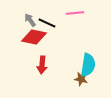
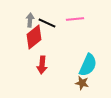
pink line: moved 6 px down
gray arrow: rotated 40 degrees clockwise
red diamond: rotated 50 degrees counterclockwise
cyan semicircle: rotated 15 degrees clockwise
brown star: moved 1 px right, 4 px down
